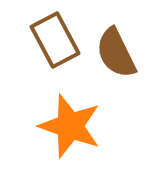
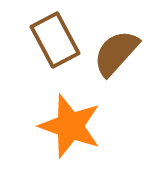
brown semicircle: rotated 68 degrees clockwise
